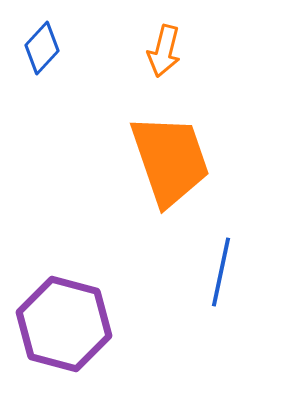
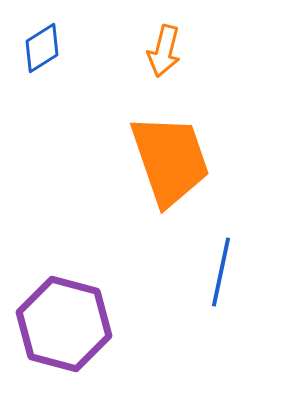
blue diamond: rotated 15 degrees clockwise
